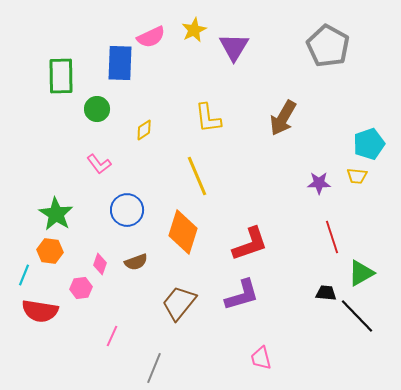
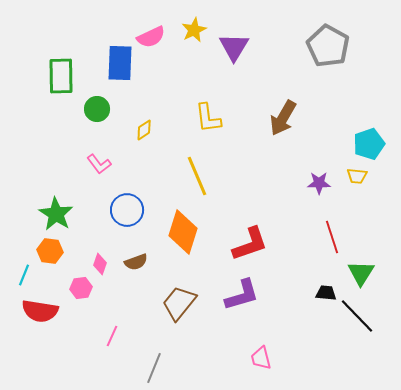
green triangle: rotated 28 degrees counterclockwise
